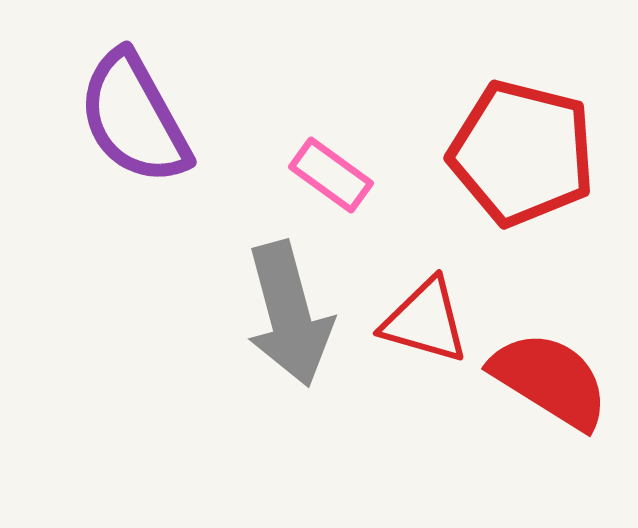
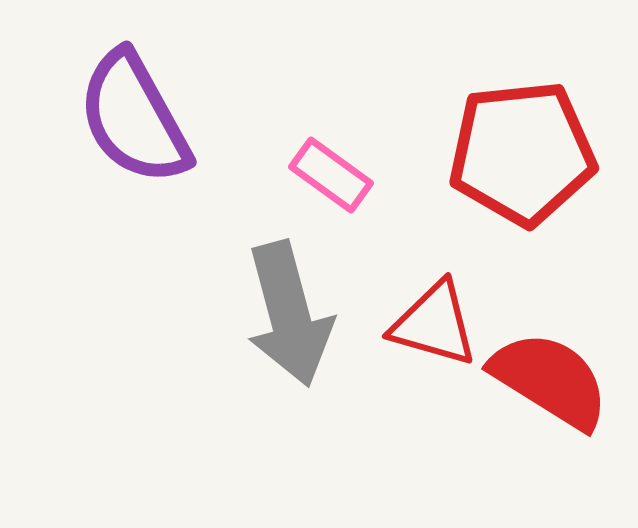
red pentagon: rotated 20 degrees counterclockwise
red triangle: moved 9 px right, 3 px down
